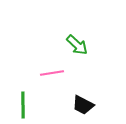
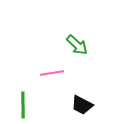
black trapezoid: moved 1 px left
